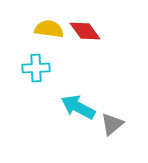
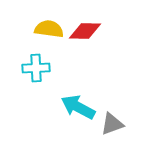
red diamond: rotated 52 degrees counterclockwise
gray triangle: rotated 20 degrees clockwise
